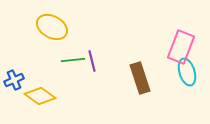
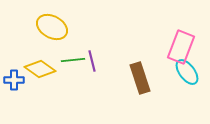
cyan ellipse: rotated 20 degrees counterclockwise
blue cross: rotated 24 degrees clockwise
yellow diamond: moved 27 px up
